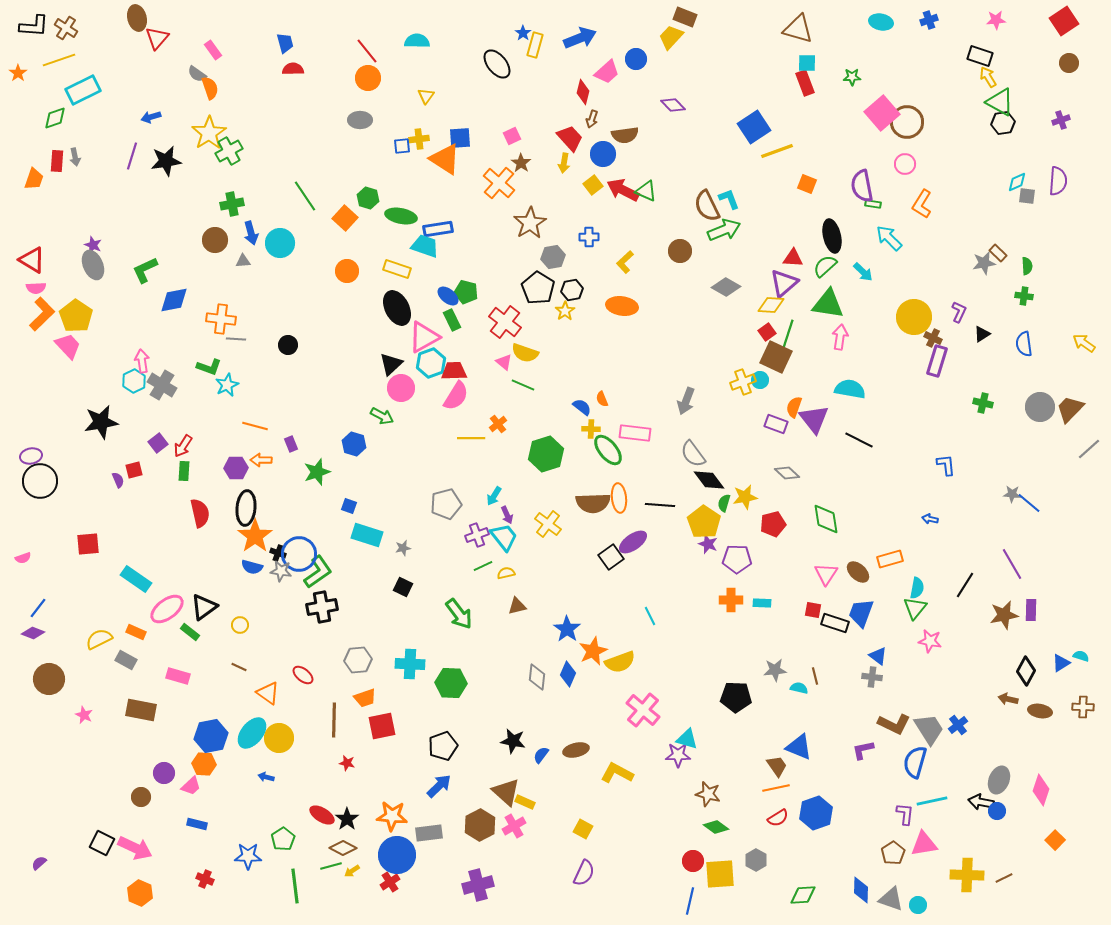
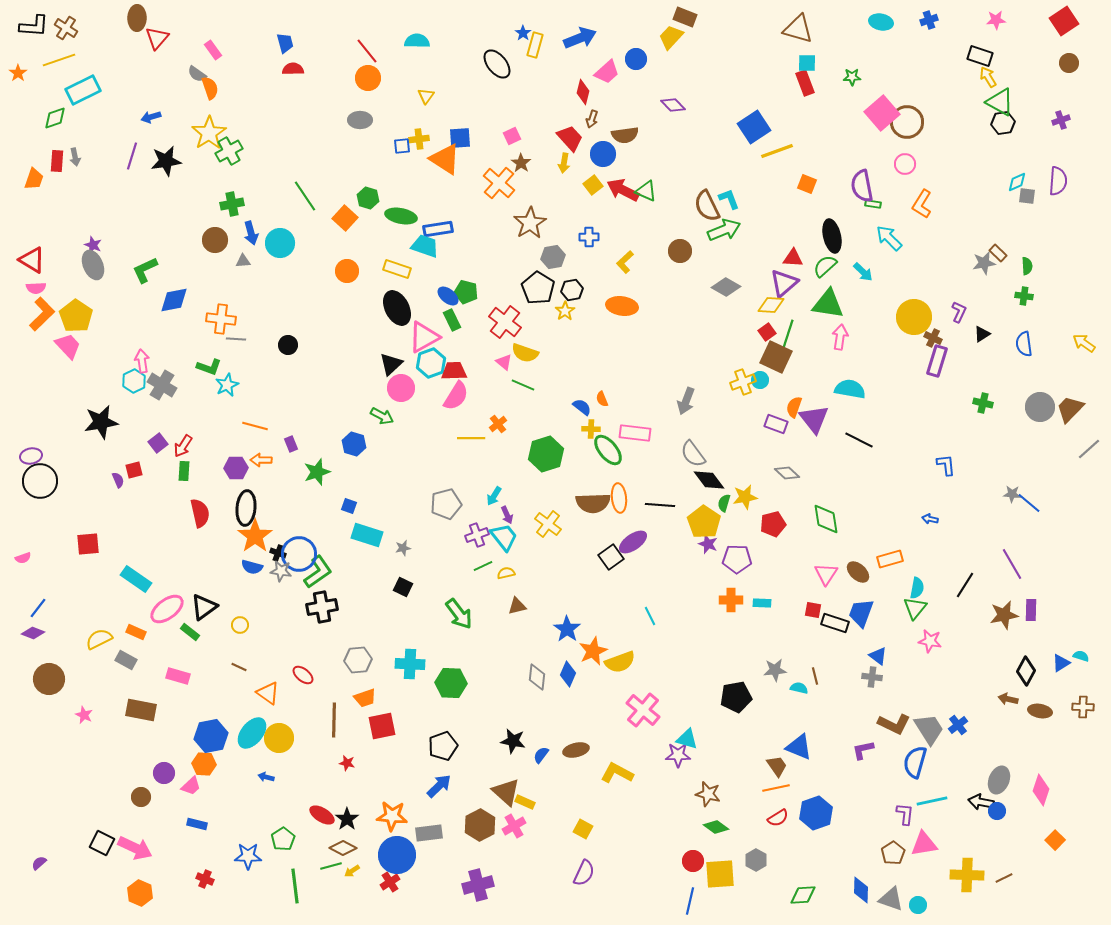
brown ellipse at (137, 18): rotated 15 degrees clockwise
black pentagon at (736, 697): rotated 12 degrees counterclockwise
